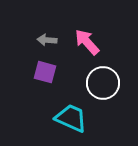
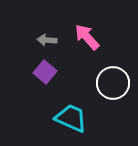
pink arrow: moved 5 px up
purple square: rotated 25 degrees clockwise
white circle: moved 10 px right
